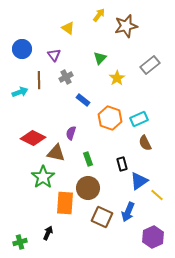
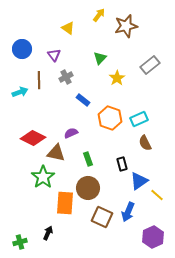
purple semicircle: rotated 48 degrees clockwise
